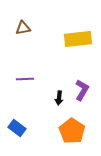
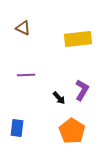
brown triangle: rotated 35 degrees clockwise
purple line: moved 1 px right, 4 px up
black arrow: rotated 48 degrees counterclockwise
blue rectangle: rotated 60 degrees clockwise
